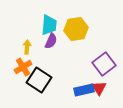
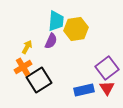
cyan trapezoid: moved 7 px right, 4 px up
yellow arrow: rotated 24 degrees clockwise
purple square: moved 3 px right, 4 px down
black square: rotated 25 degrees clockwise
red triangle: moved 8 px right
